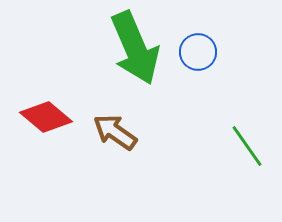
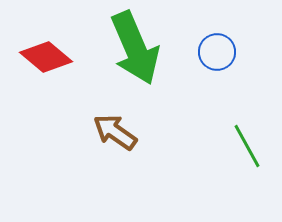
blue circle: moved 19 px right
red diamond: moved 60 px up
green line: rotated 6 degrees clockwise
